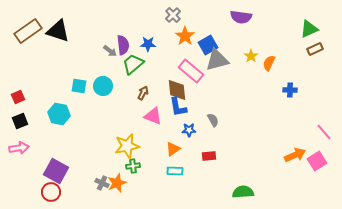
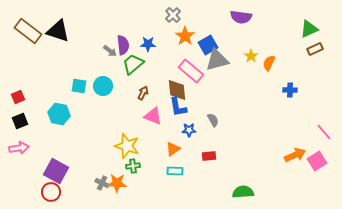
brown rectangle at (28, 31): rotated 72 degrees clockwise
yellow star at (127, 146): rotated 30 degrees clockwise
orange star at (117, 183): rotated 24 degrees clockwise
